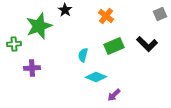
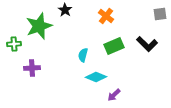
gray square: rotated 16 degrees clockwise
